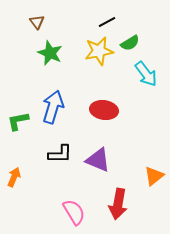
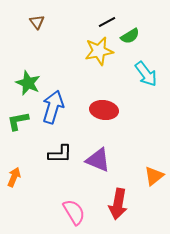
green semicircle: moved 7 px up
green star: moved 22 px left, 30 px down
